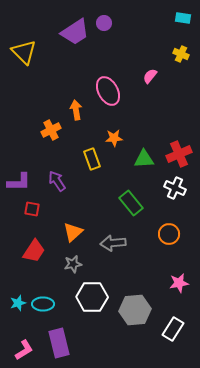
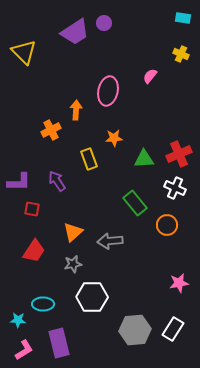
pink ellipse: rotated 40 degrees clockwise
orange arrow: rotated 12 degrees clockwise
yellow rectangle: moved 3 px left
green rectangle: moved 4 px right
orange circle: moved 2 px left, 9 px up
gray arrow: moved 3 px left, 2 px up
cyan star: moved 17 px down; rotated 21 degrees clockwise
gray hexagon: moved 20 px down
